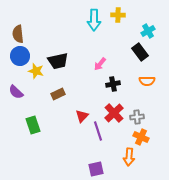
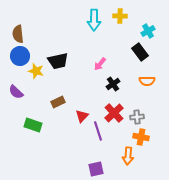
yellow cross: moved 2 px right, 1 px down
black cross: rotated 24 degrees counterclockwise
brown rectangle: moved 8 px down
green rectangle: rotated 54 degrees counterclockwise
orange cross: rotated 14 degrees counterclockwise
orange arrow: moved 1 px left, 1 px up
